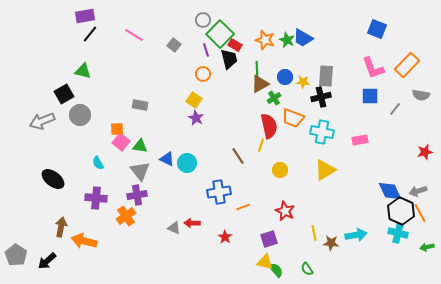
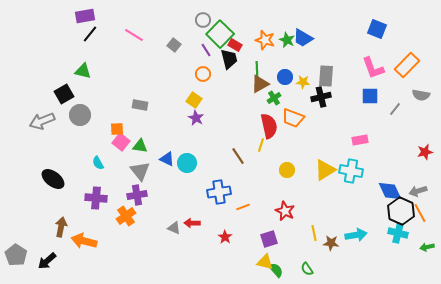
purple line at (206, 50): rotated 16 degrees counterclockwise
cyan cross at (322, 132): moved 29 px right, 39 px down
yellow circle at (280, 170): moved 7 px right
